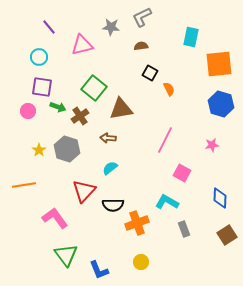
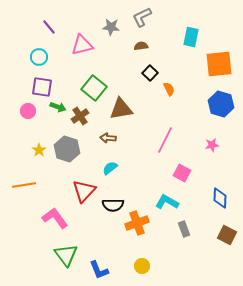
black square: rotated 14 degrees clockwise
brown square: rotated 30 degrees counterclockwise
yellow circle: moved 1 px right, 4 px down
